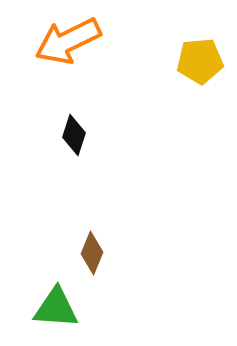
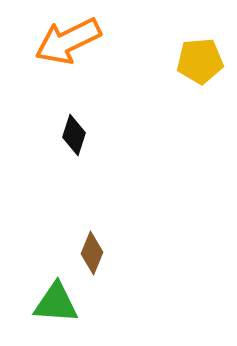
green triangle: moved 5 px up
